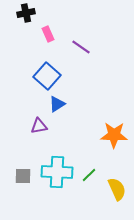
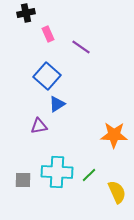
gray square: moved 4 px down
yellow semicircle: moved 3 px down
